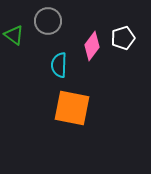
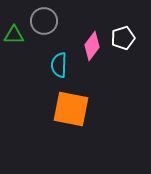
gray circle: moved 4 px left
green triangle: rotated 35 degrees counterclockwise
orange square: moved 1 px left, 1 px down
